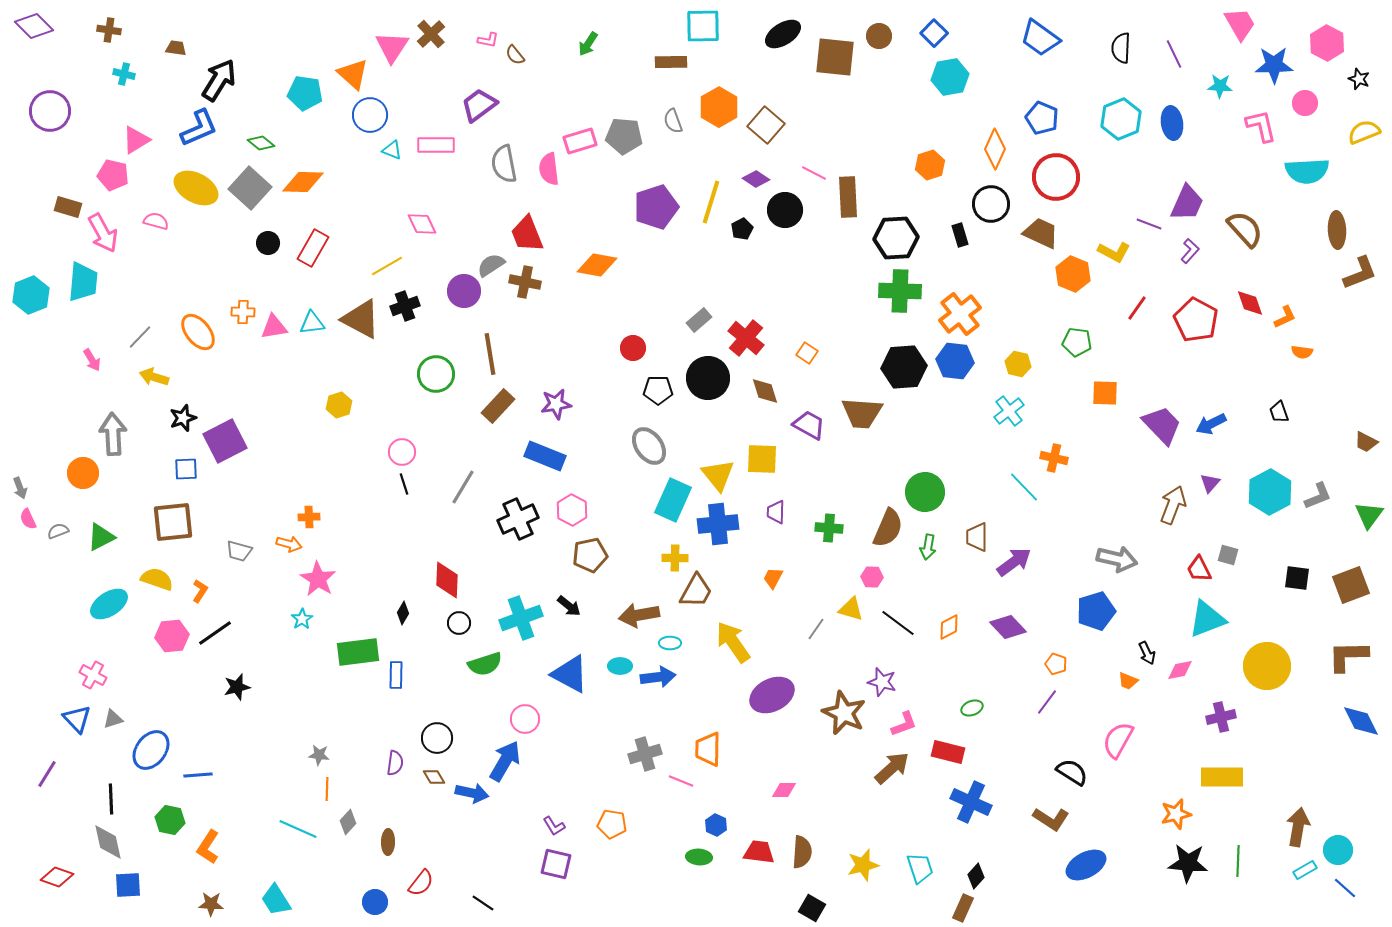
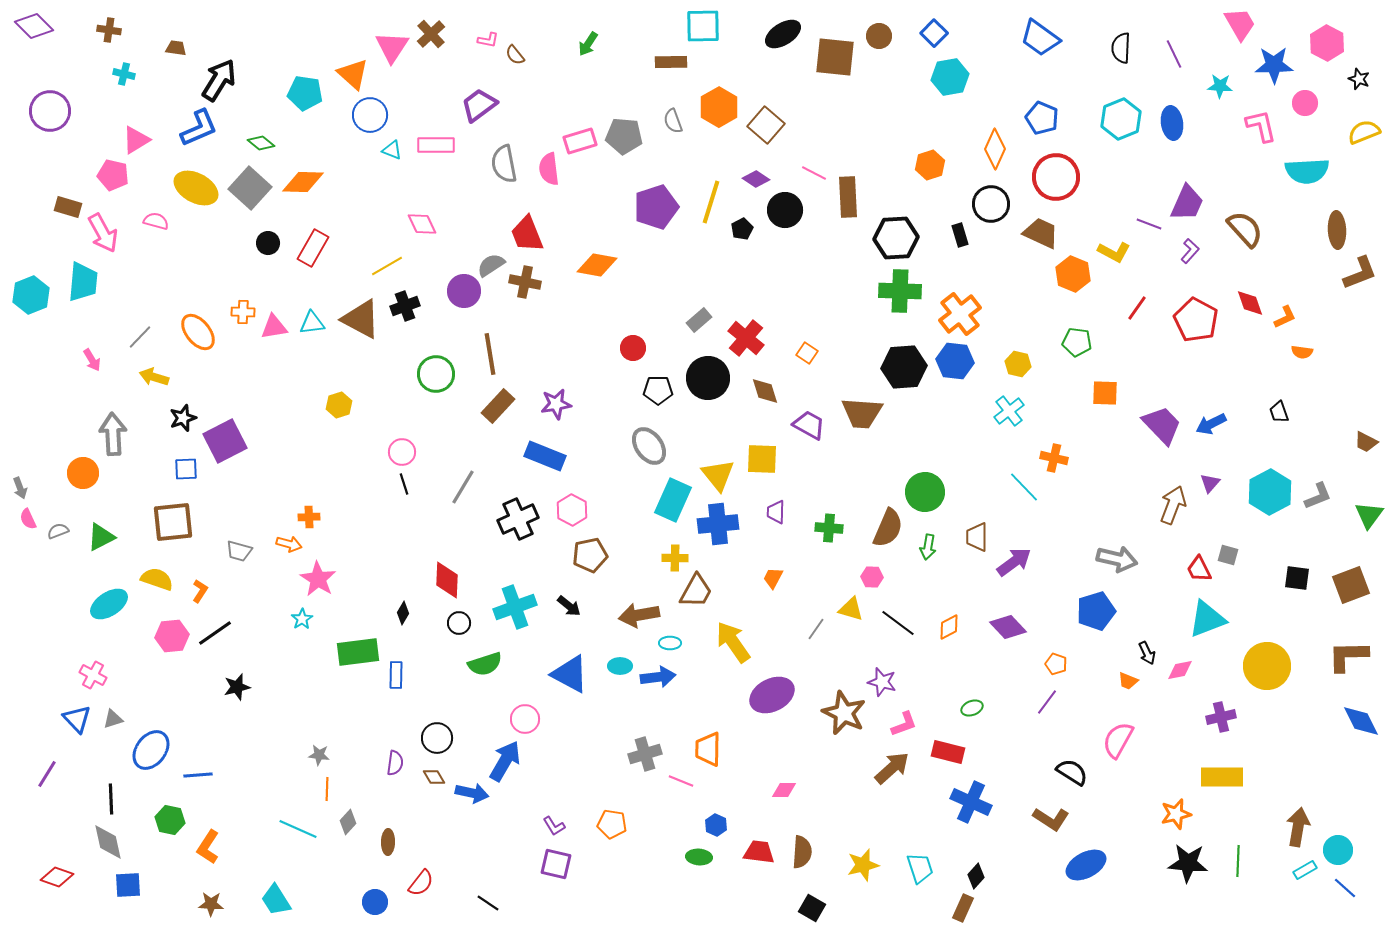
cyan cross at (521, 618): moved 6 px left, 11 px up
black line at (483, 903): moved 5 px right
